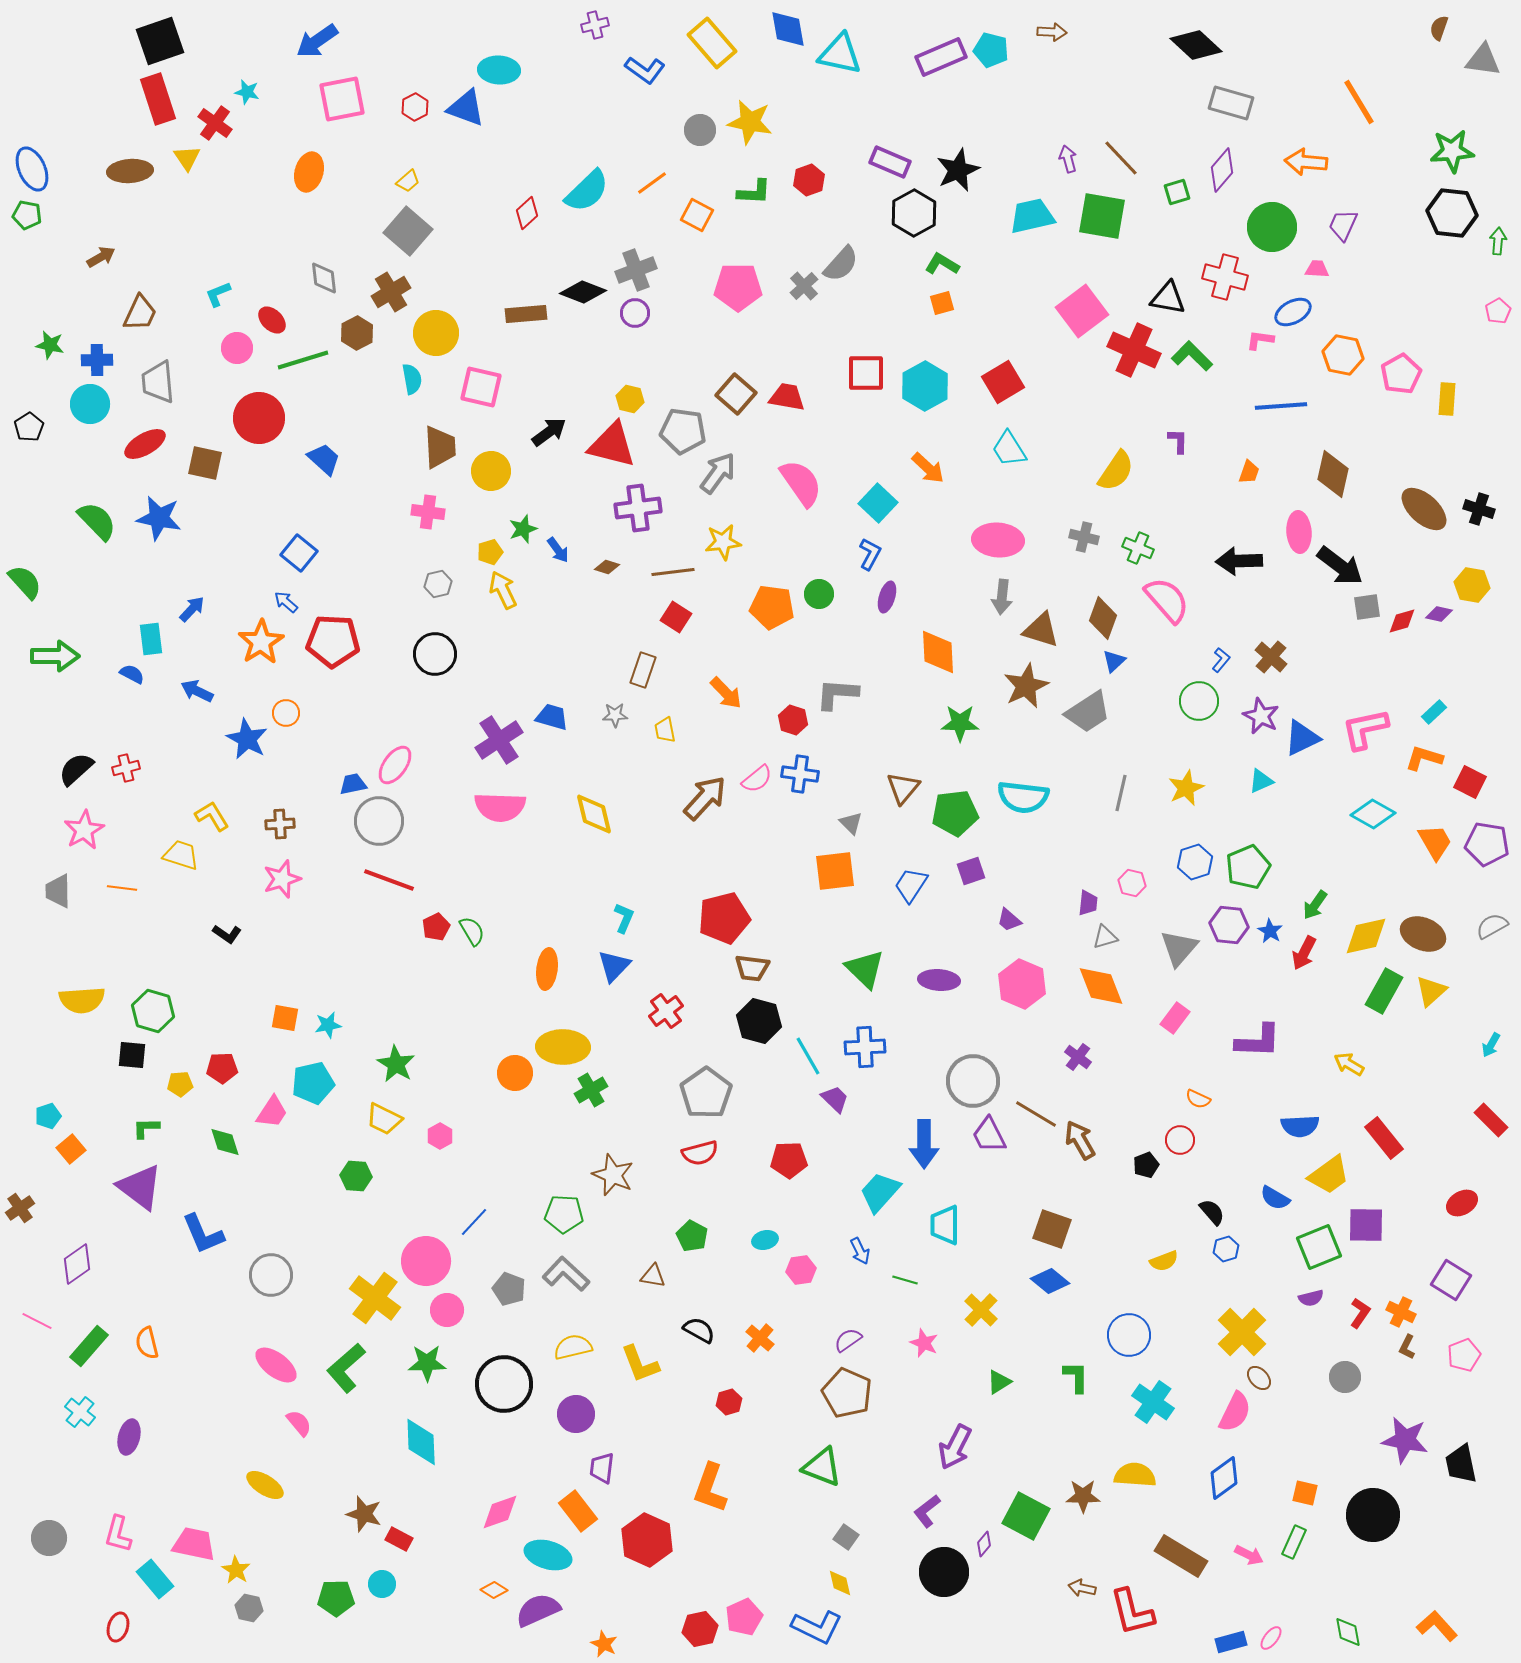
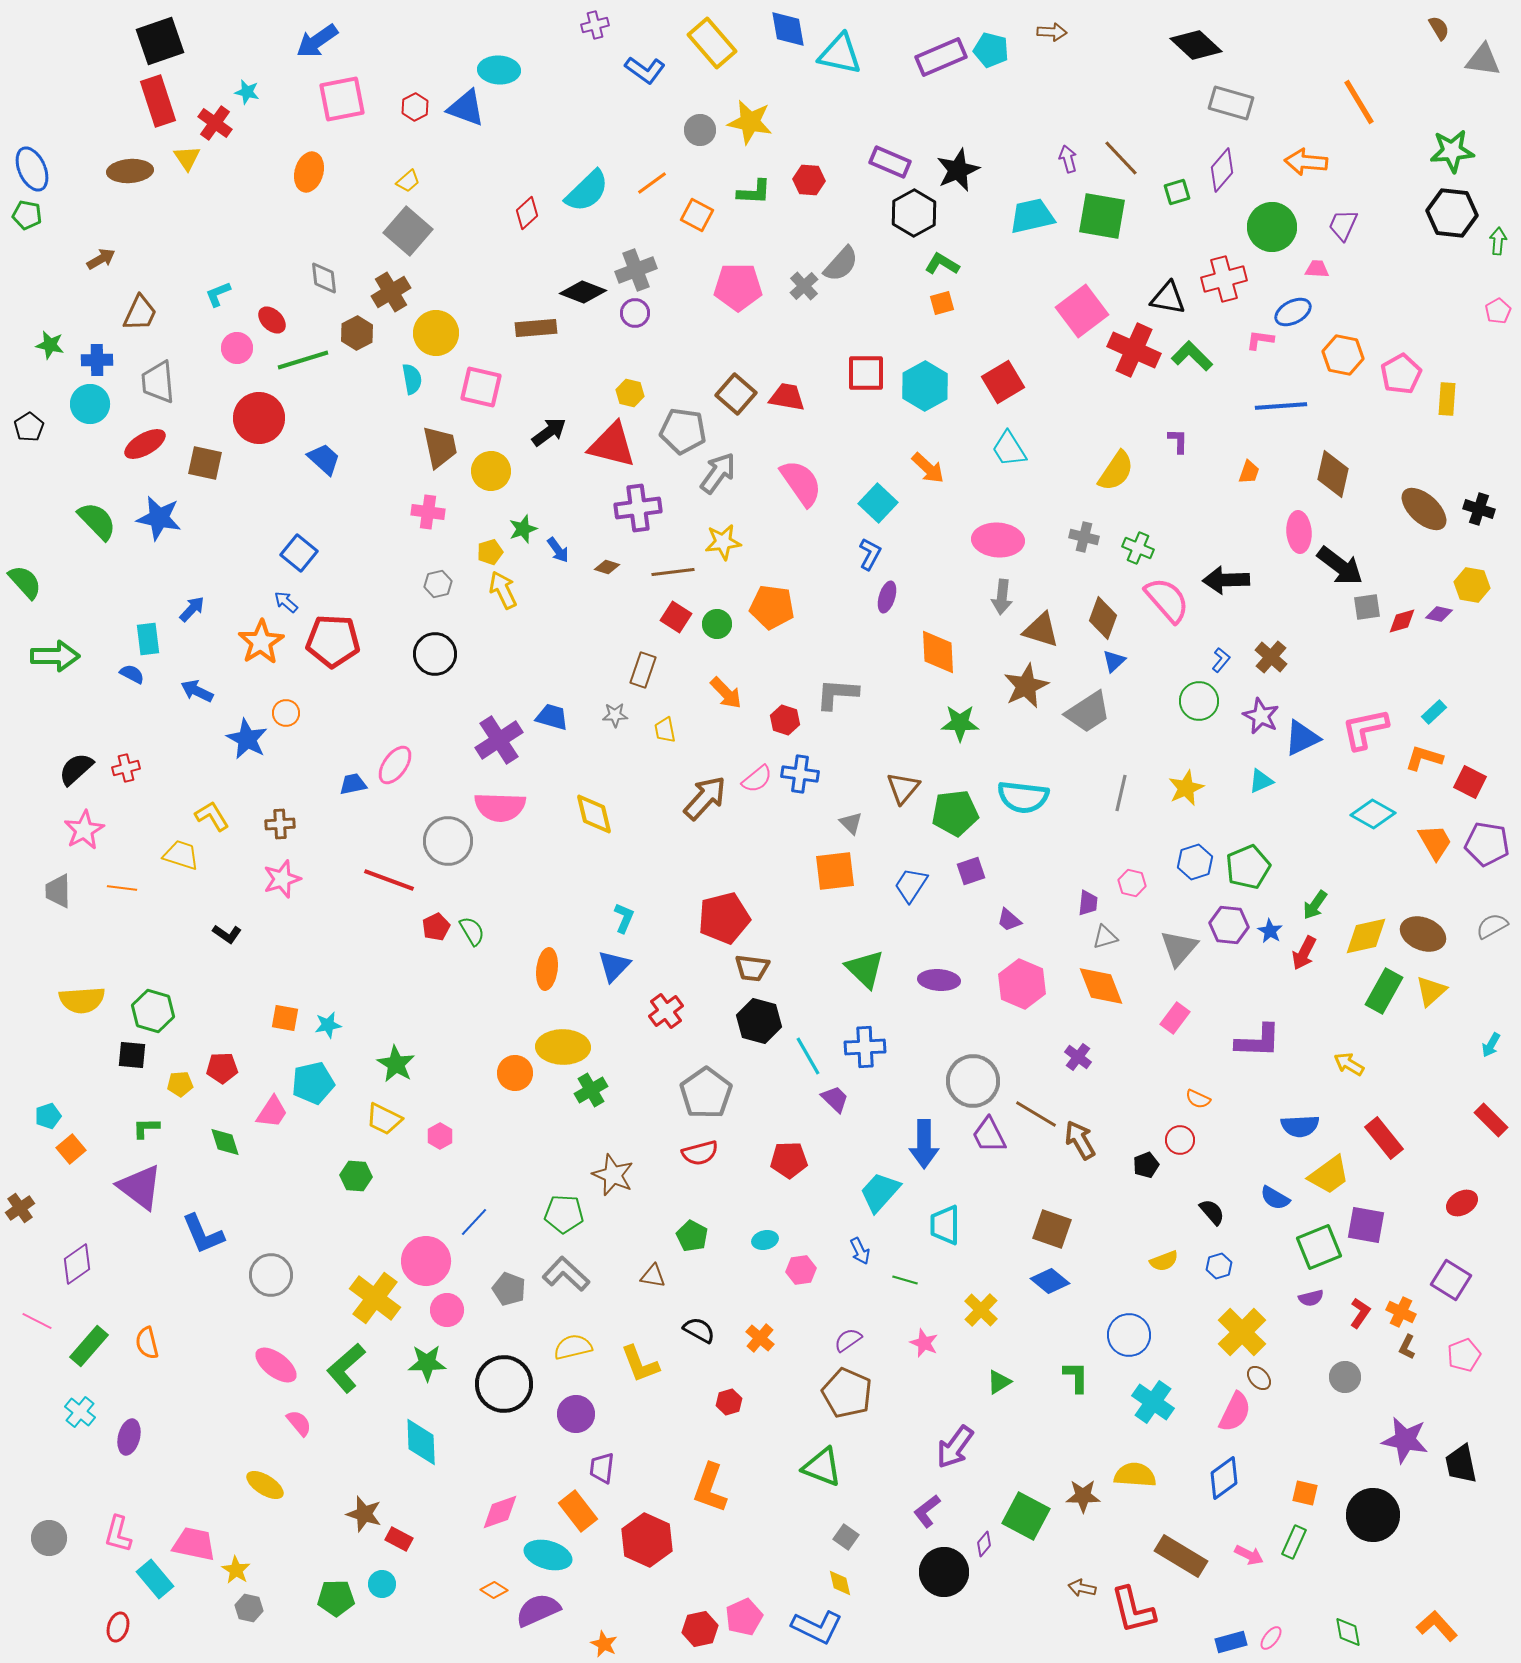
brown semicircle at (1439, 28): rotated 130 degrees clockwise
red rectangle at (158, 99): moved 2 px down
red hexagon at (809, 180): rotated 24 degrees clockwise
brown arrow at (101, 257): moved 2 px down
red cross at (1225, 277): moved 1 px left, 2 px down; rotated 30 degrees counterclockwise
brown rectangle at (526, 314): moved 10 px right, 14 px down
yellow hexagon at (630, 399): moved 6 px up
brown trapezoid at (440, 447): rotated 9 degrees counterclockwise
black arrow at (1239, 561): moved 13 px left, 19 px down
green circle at (819, 594): moved 102 px left, 30 px down
cyan rectangle at (151, 639): moved 3 px left
red hexagon at (793, 720): moved 8 px left
gray circle at (379, 821): moved 69 px right, 20 px down
purple square at (1366, 1225): rotated 9 degrees clockwise
blue hexagon at (1226, 1249): moved 7 px left, 17 px down
purple arrow at (955, 1447): rotated 9 degrees clockwise
red L-shape at (1132, 1612): moved 1 px right, 2 px up
